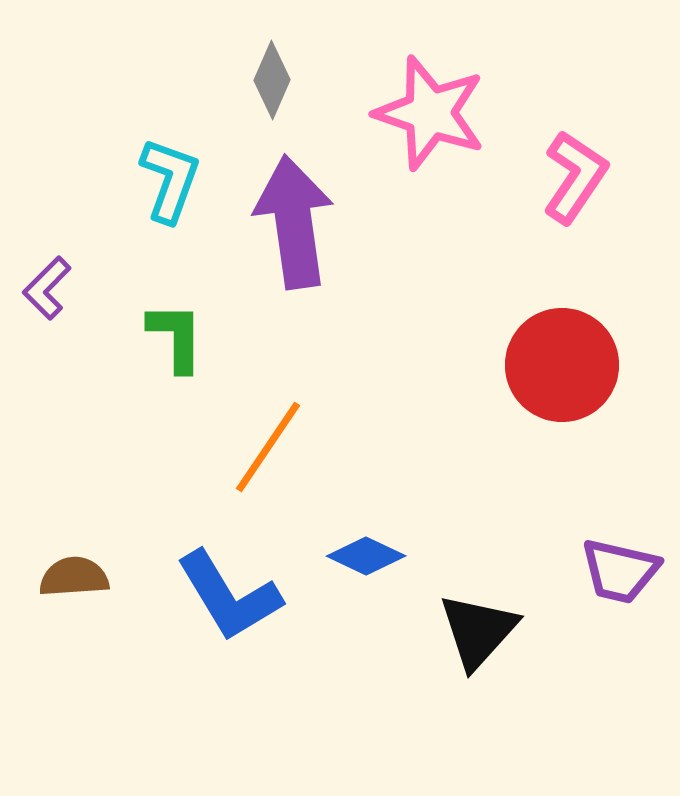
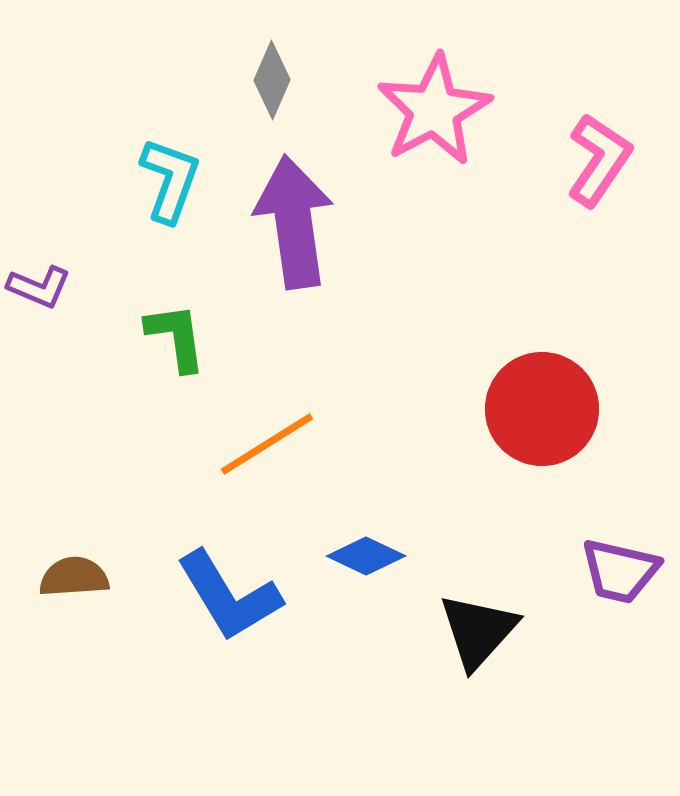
pink star: moved 4 px right, 3 px up; rotated 25 degrees clockwise
pink L-shape: moved 24 px right, 17 px up
purple L-shape: moved 8 px left, 1 px up; rotated 112 degrees counterclockwise
green L-shape: rotated 8 degrees counterclockwise
red circle: moved 20 px left, 44 px down
orange line: moved 1 px left, 3 px up; rotated 24 degrees clockwise
